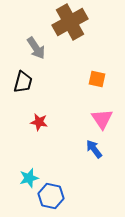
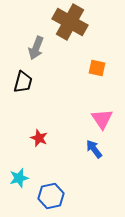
brown cross: rotated 32 degrees counterclockwise
gray arrow: rotated 55 degrees clockwise
orange square: moved 11 px up
red star: moved 16 px down; rotated 12 degrees clockwise
cyan star: moved 10 px left
blue hexagon: rotated 25 degrees counterclockwise
